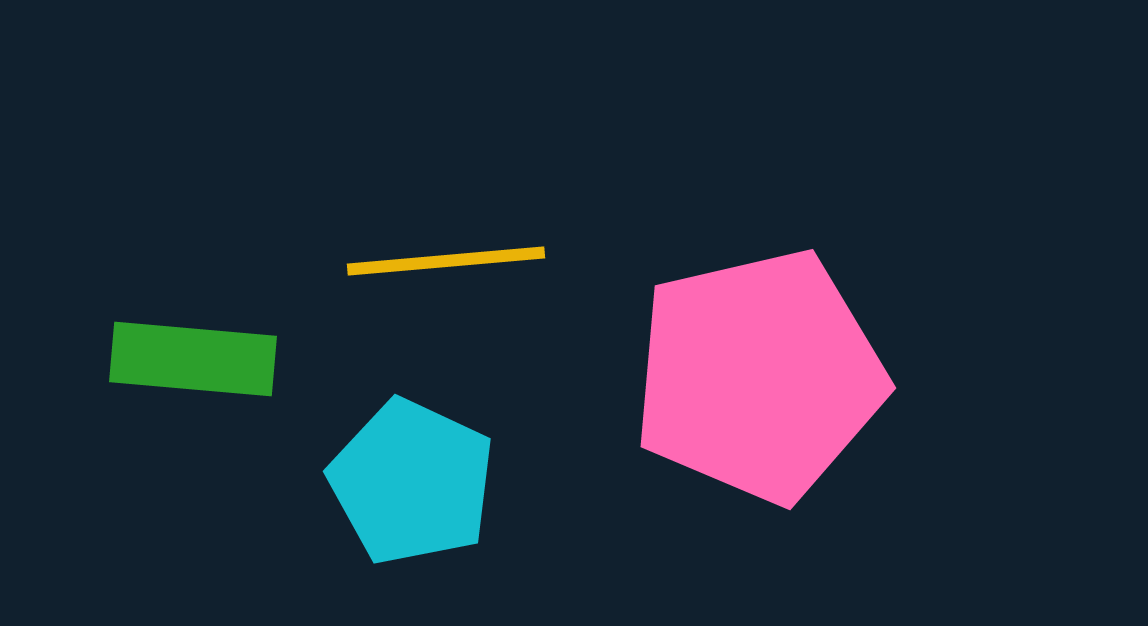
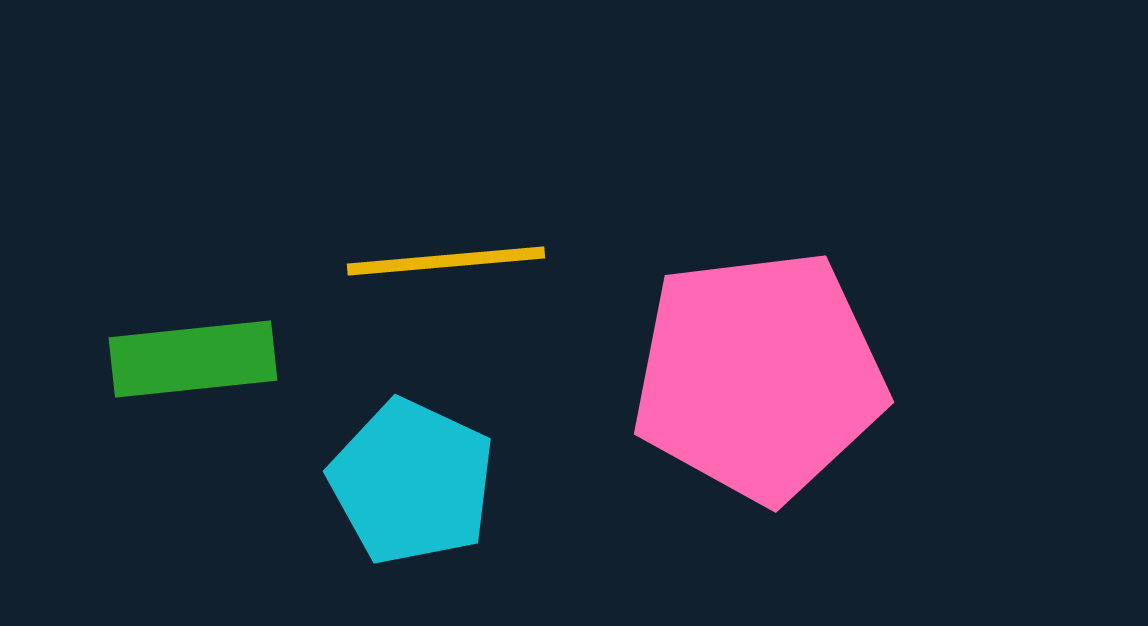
green rectangle: rotated 11 degrees counterclockwise
pink pentagon: rotated 6 degrees clockwise
